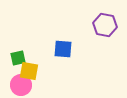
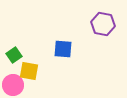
purple hexagon: moved 2 px left, 1 px up
green square: moved 4 px left, 3 px up; rotated 21 degrees counterclockwise
pink circle: moved 8 px left
